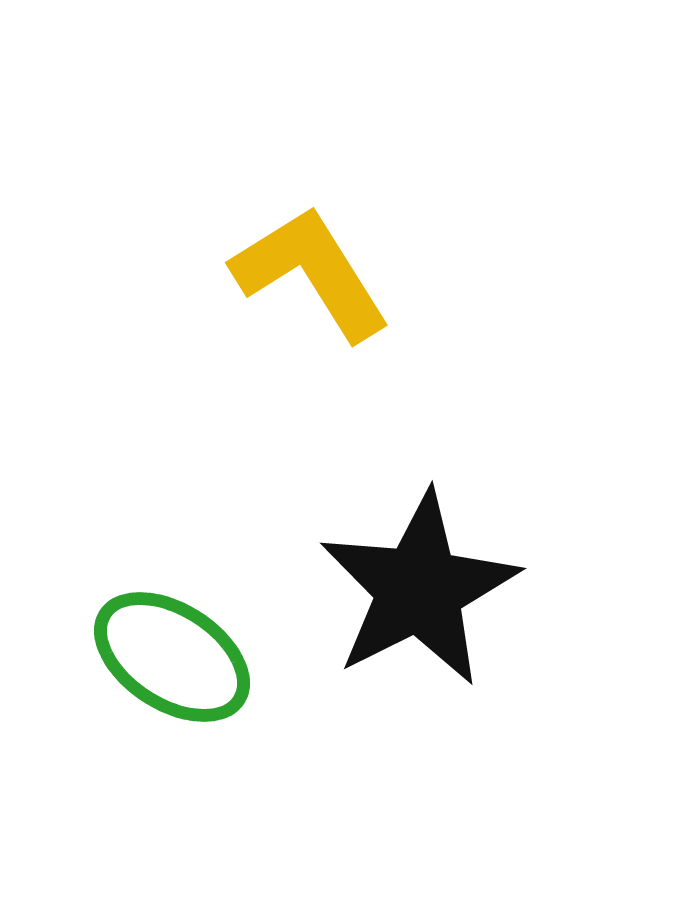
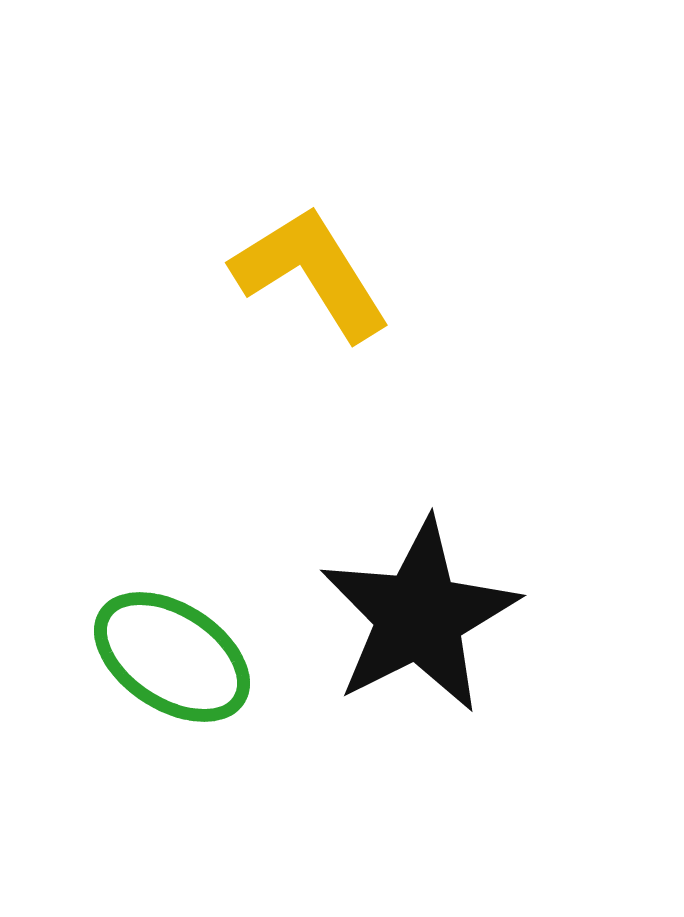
black star: moved 27 px down
